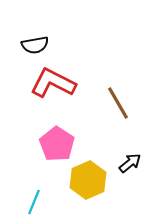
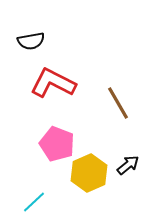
black semicircle: moved 4 px left, 4 px up
pink pentagon: rotated 12 degrees counterclockwise
black arrow: moved 2 px left, 2 px down
yellow hexagon: moved 1 px right, 7 px up
cyan line: rotated 25 degrees clockwise
